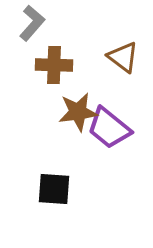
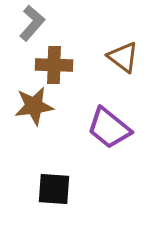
brown star: moved 44 px left, 6 px up
